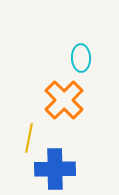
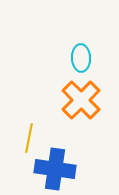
orange cross: moved 17 px right
blue cross: rotated 9 degrees clockwise
